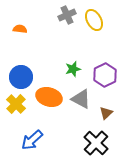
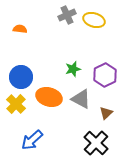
yellow ellipse: rotated 45 degrees counterclockwise
